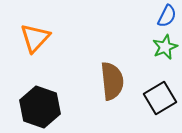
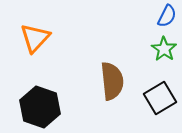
green star: moved 1 px left, 2 px down; rotated 15 degrees counterclockwise
